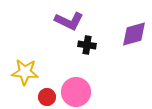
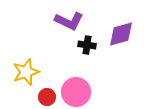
purple diamond: moved 13 px left
yellow star: moved 1 px right; rotated 24 degrees counterclockwise
